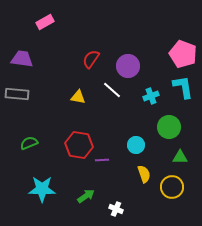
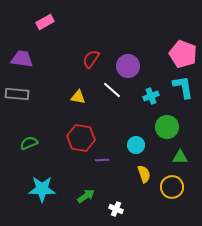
green circle: moved 2 px left
red hexagon: moved 2 px right, 7 px up
